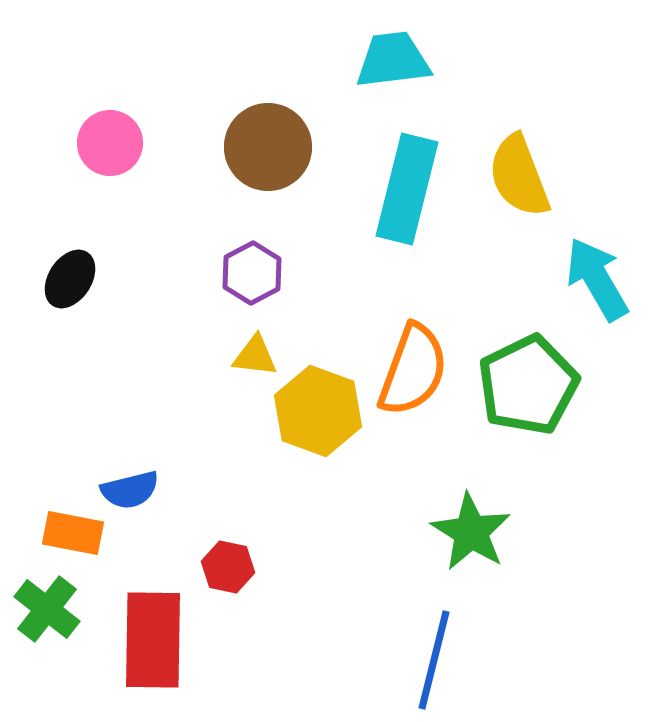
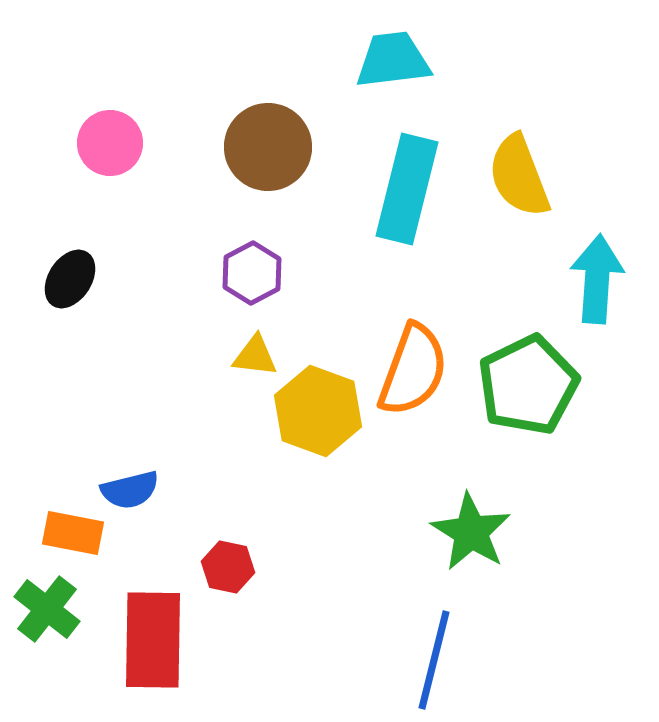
cyan arrow: rotated 34 degrees clockwise
